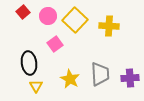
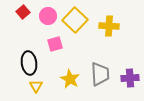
pink square: rotated 21 degrees clockwise
